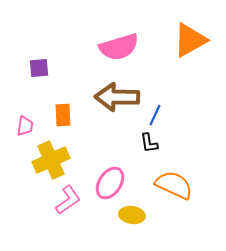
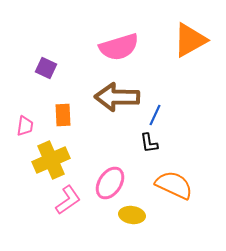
purple square: moved 7 px right; rotated 30 degrees clockwise
